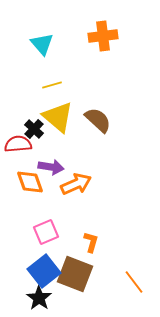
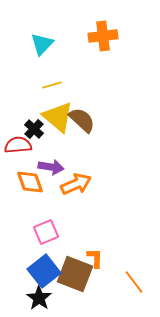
cyan triangle: rotated 25 degrees clockwise
brown semicircle: moved 16 px left
red semicircle: moved 1 px down
orange L-shape: moved 4 px right, 16 px down; rotated 15 degrees counterclockwise
